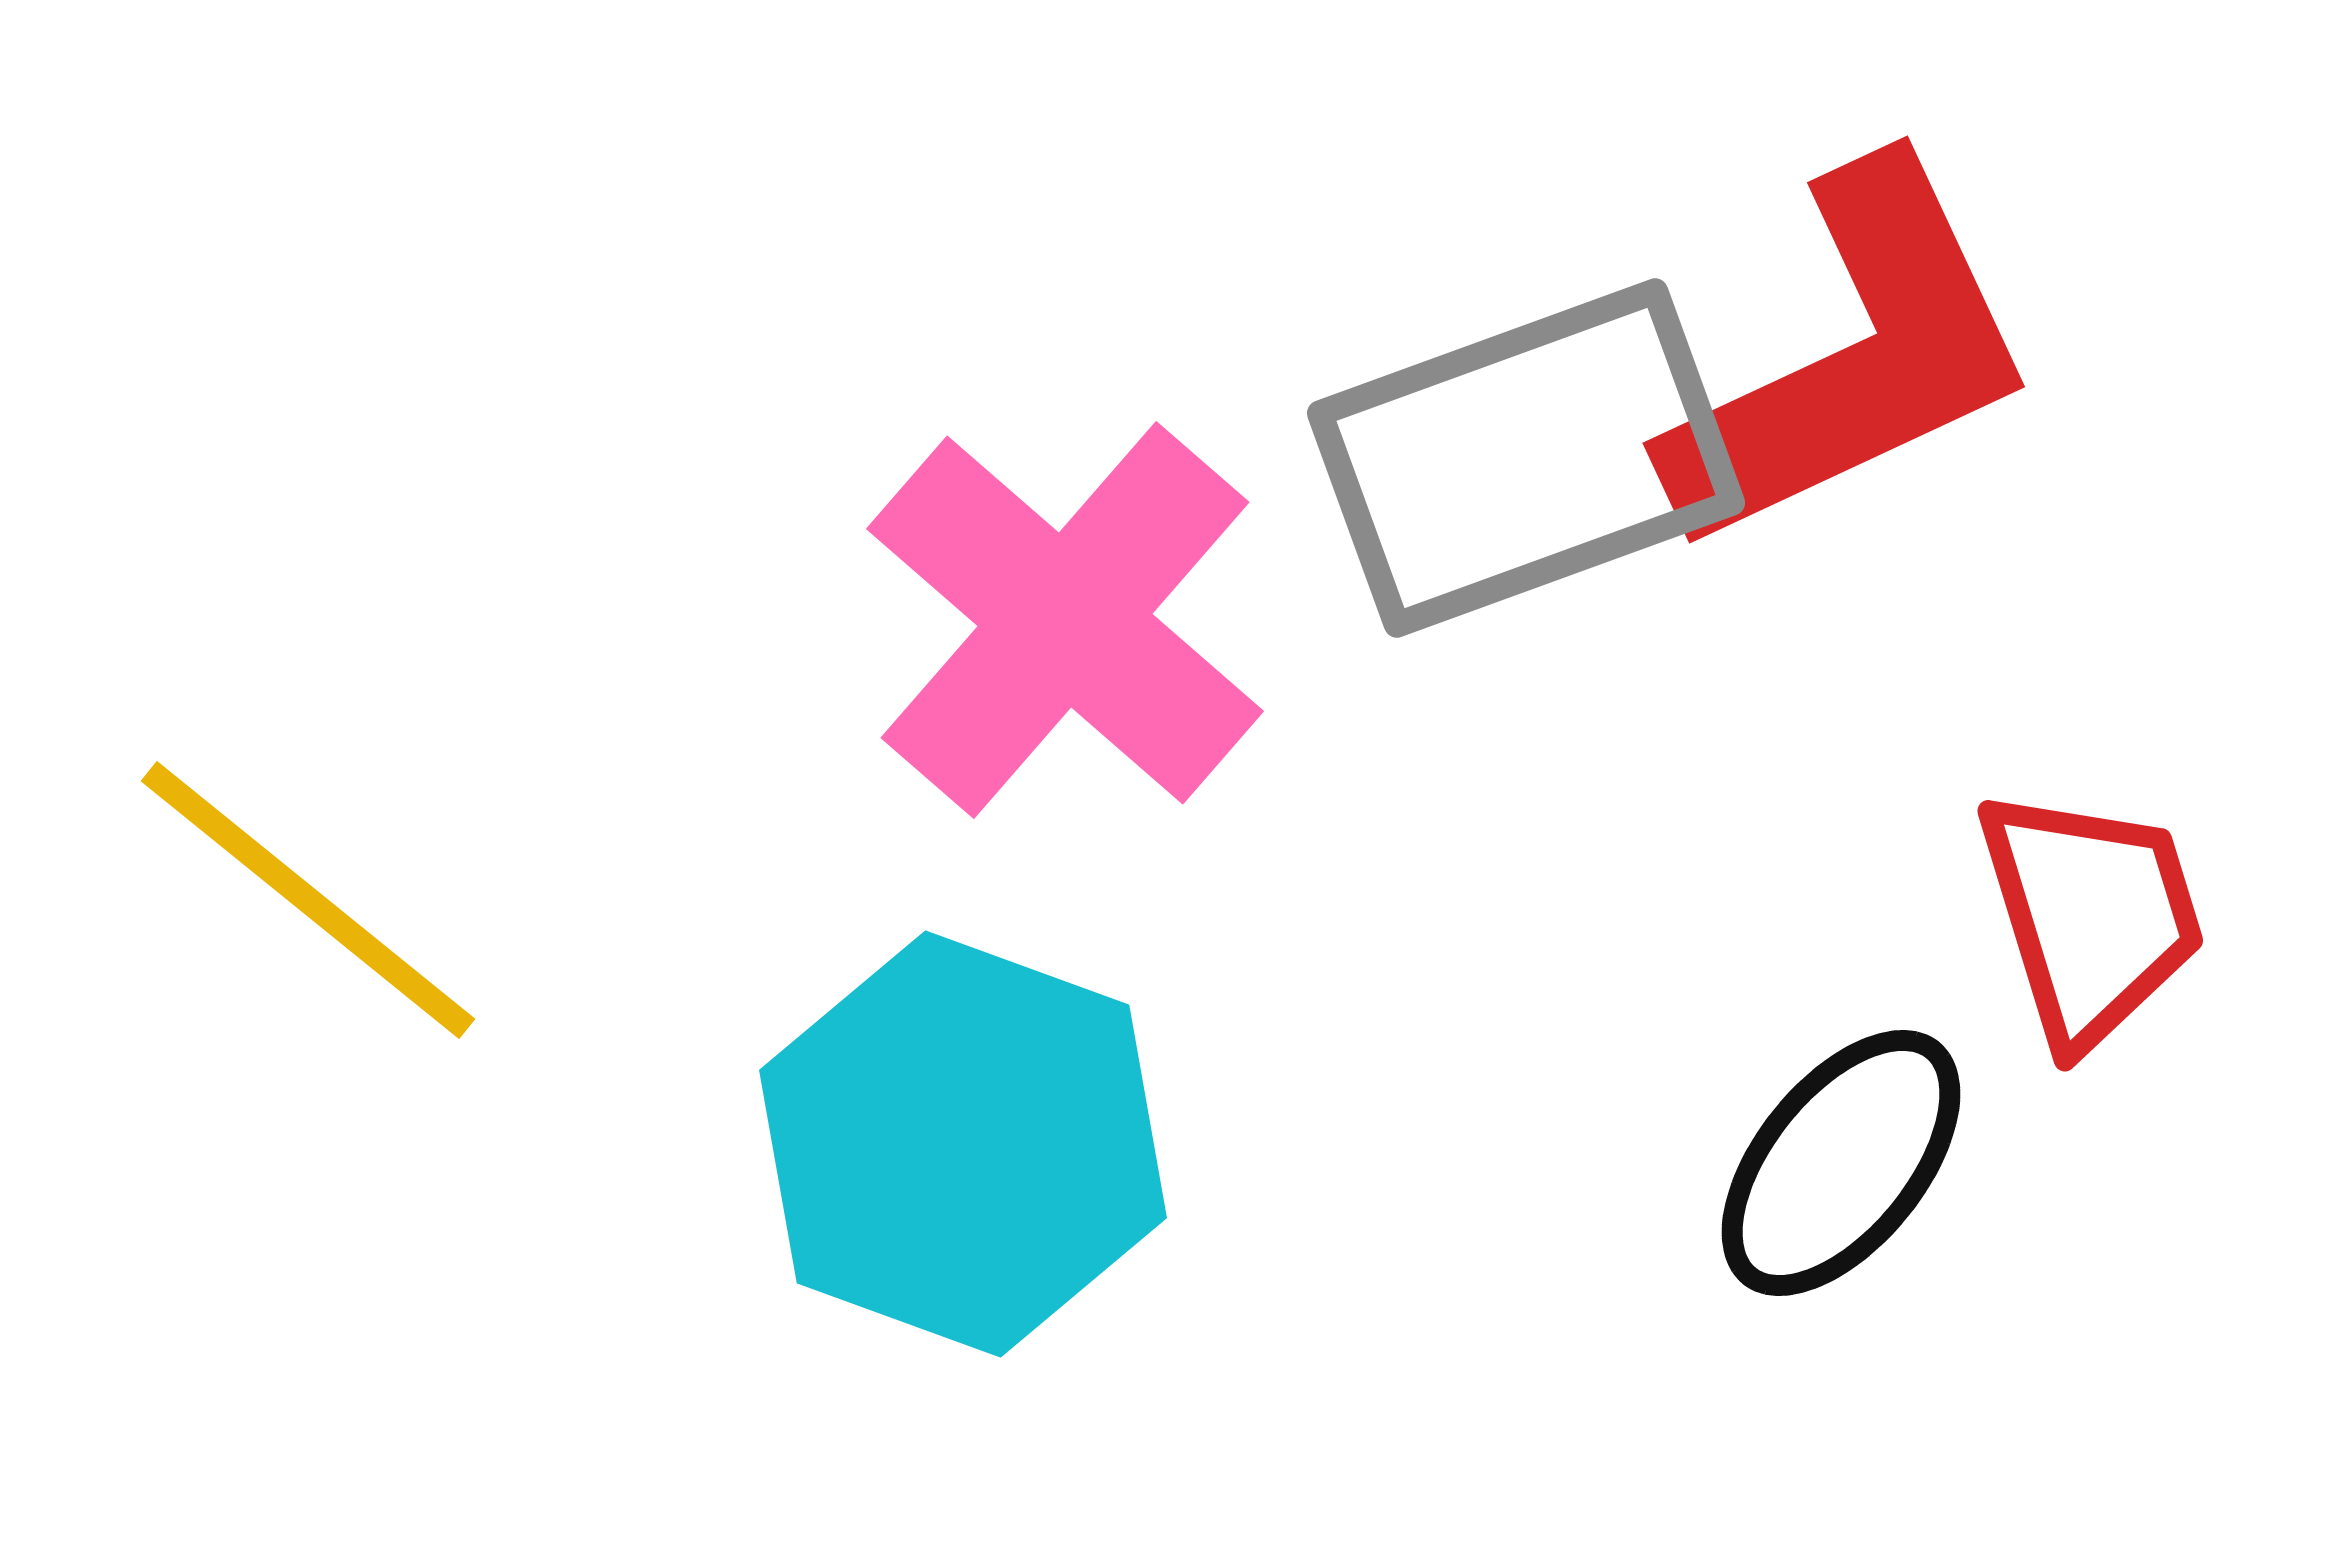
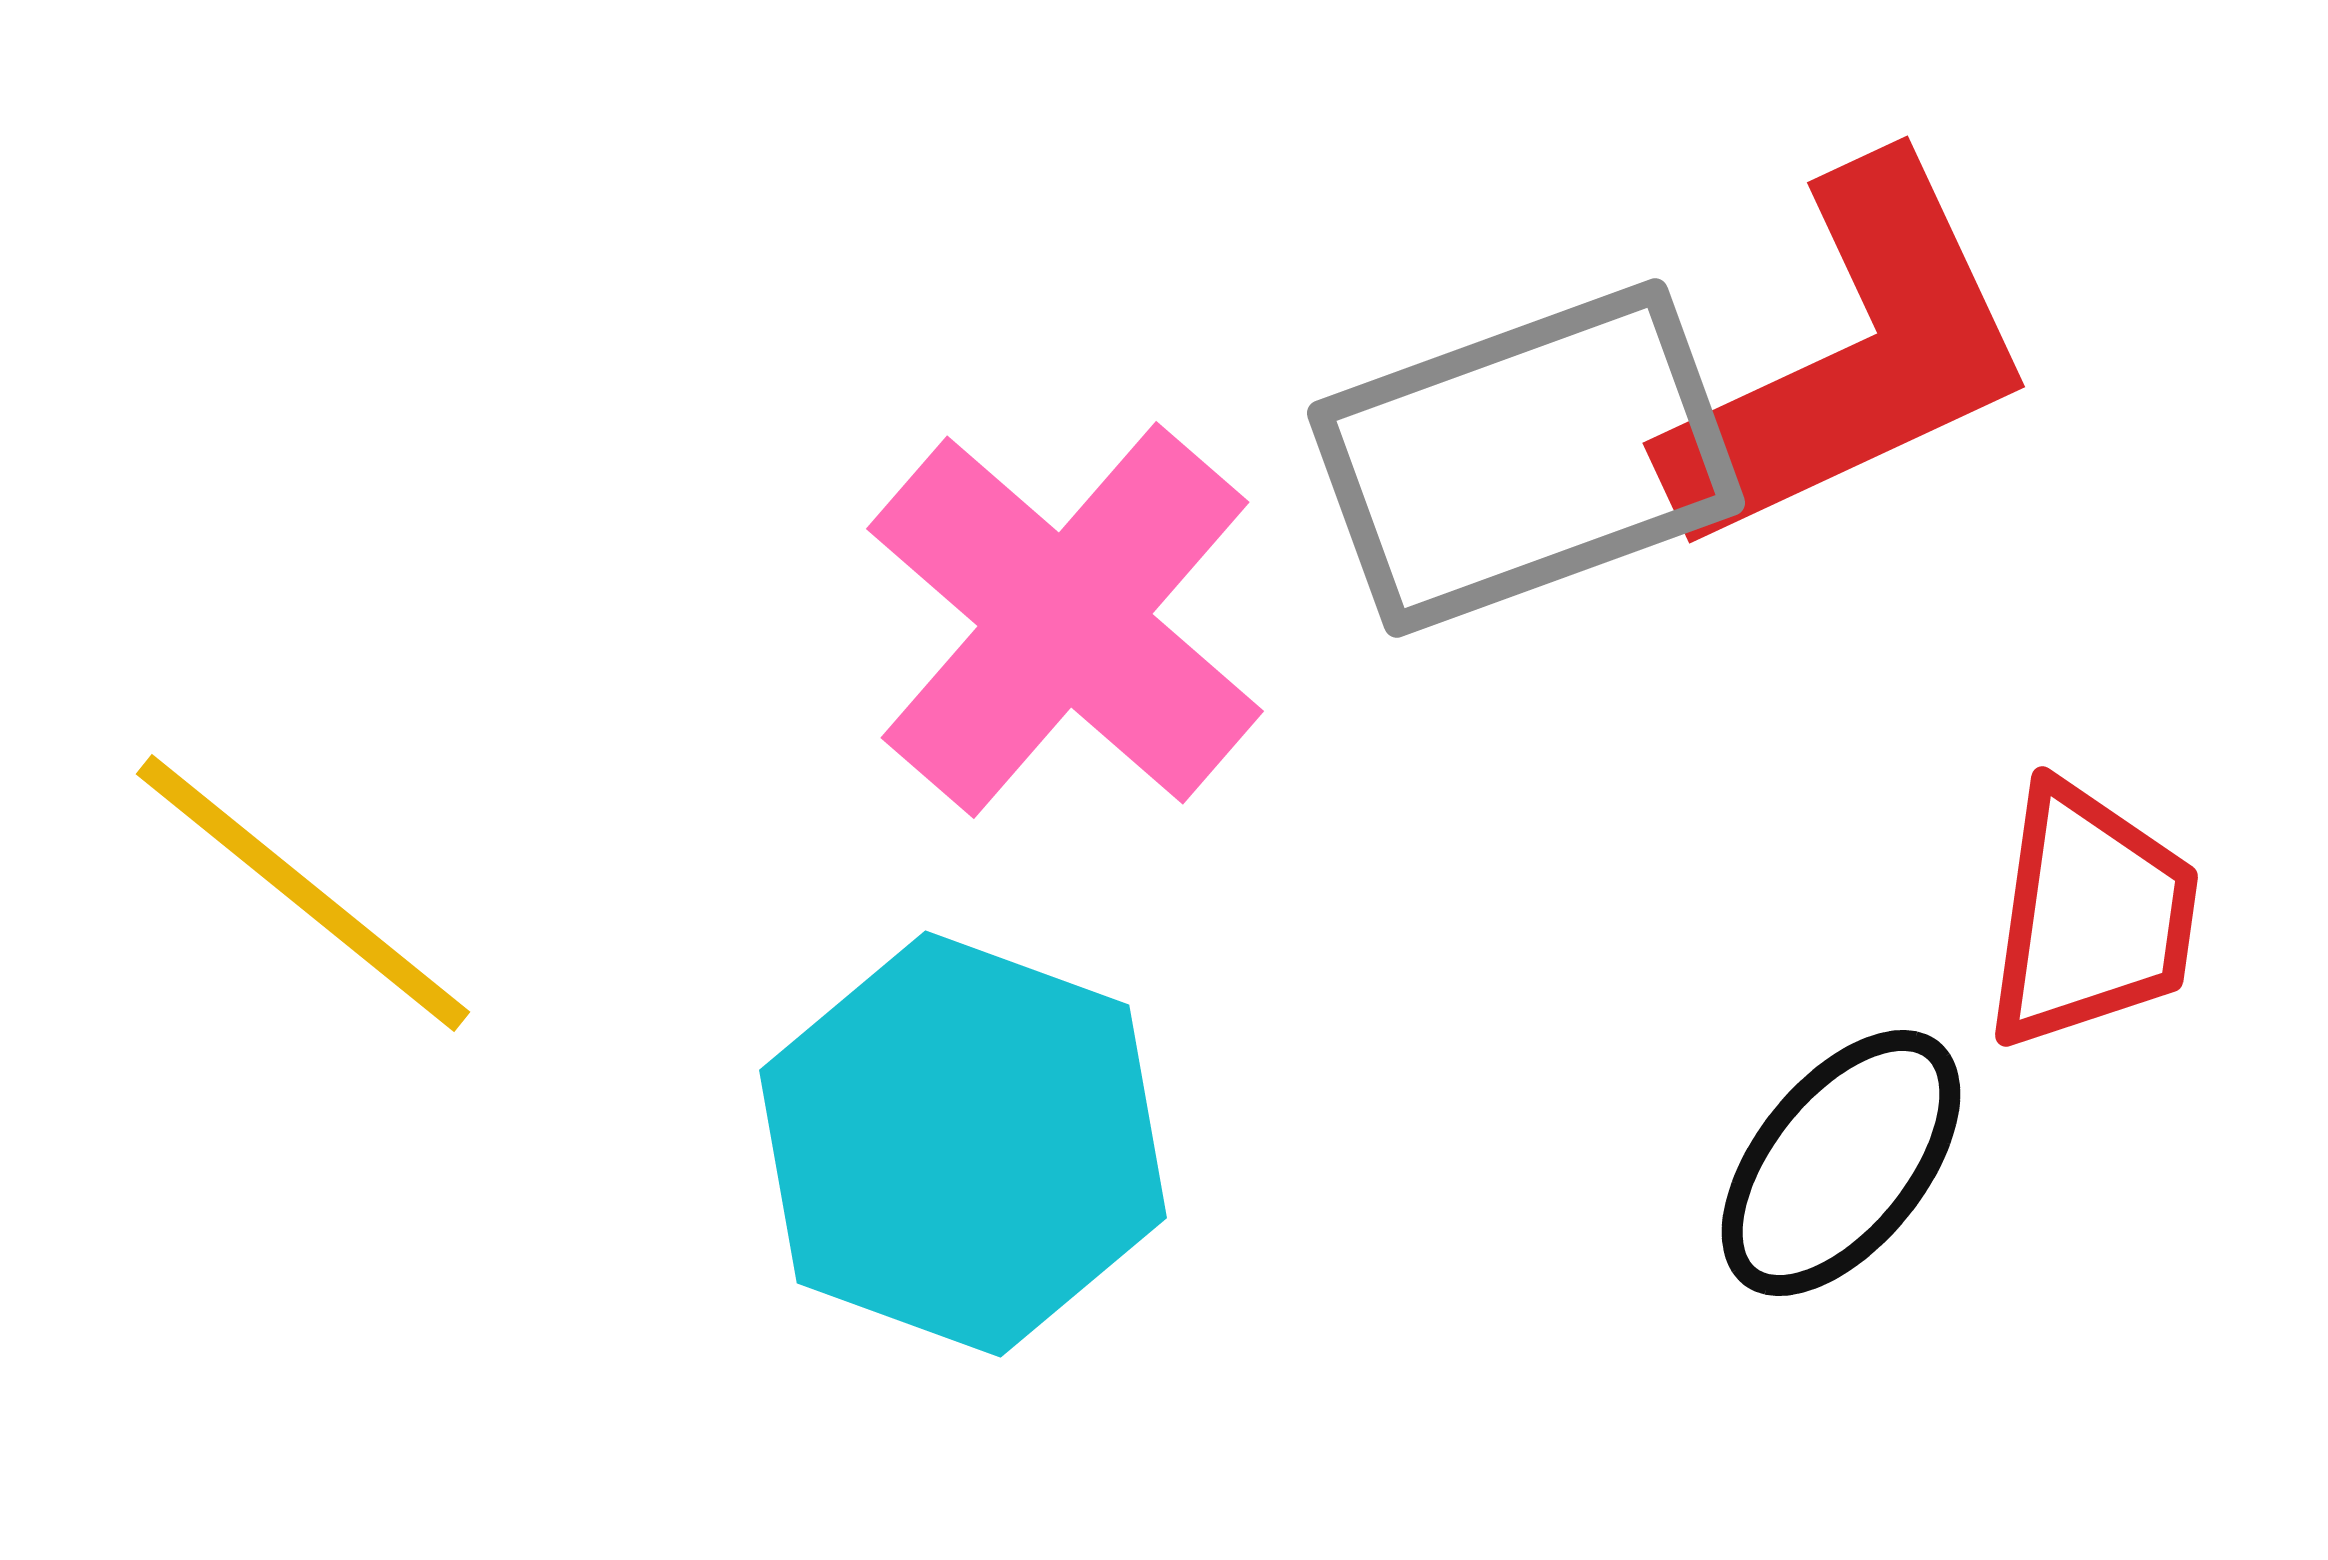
yellow line: moved 5 px left, 7 px up
red trapezoid: rotated 25 degrees clockwise
